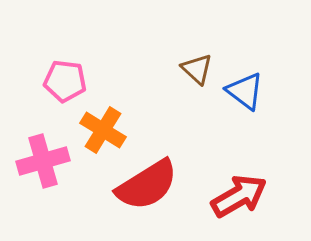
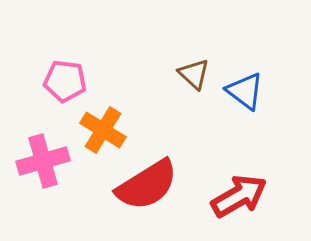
brown triangle: moved 3 px left, 5 px down
